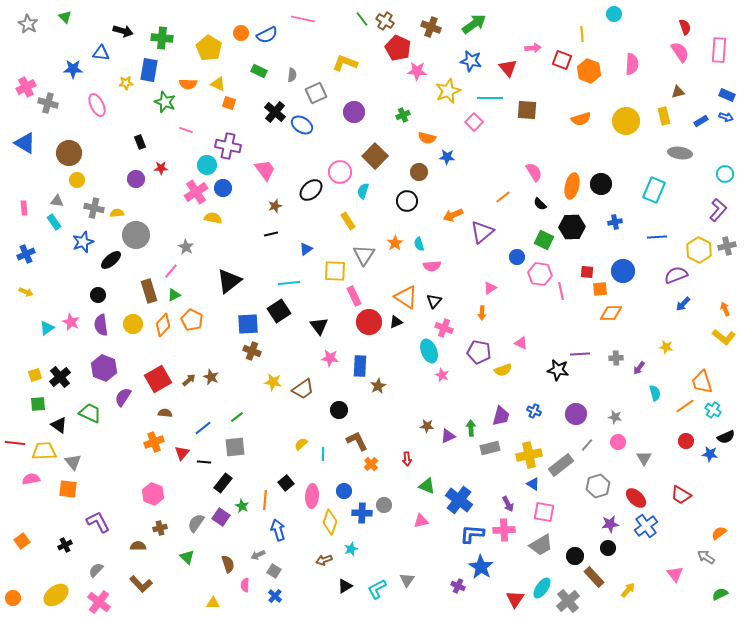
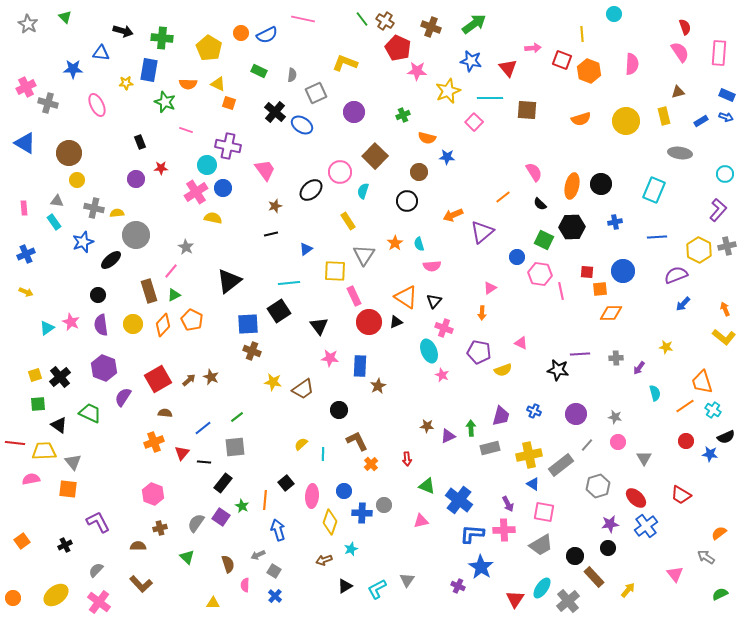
pink rectangle at (719, 50): moved 3 px down
